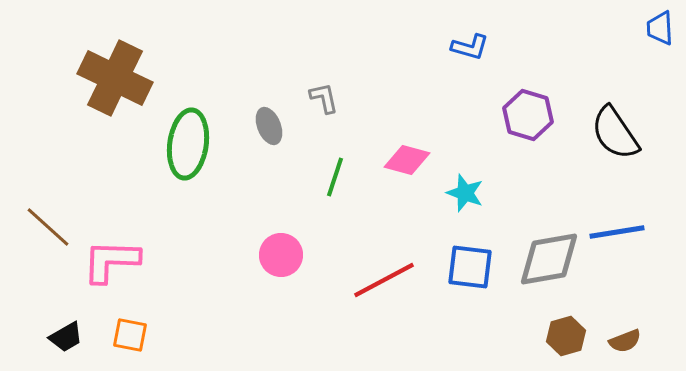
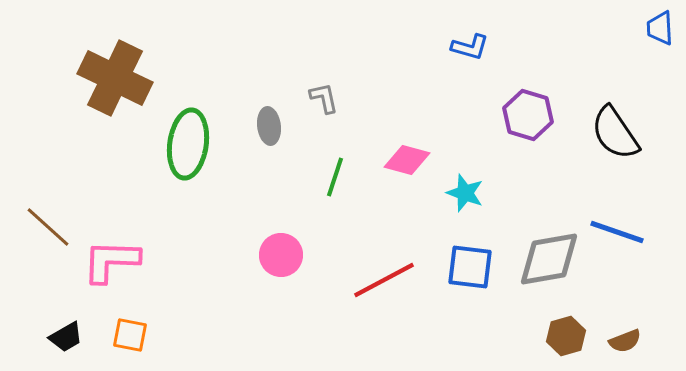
gray ellipse: rotated 15 degrees clockwise
blue line: rotated 28 degrees clockwise
